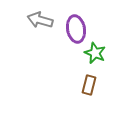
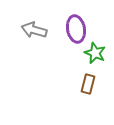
gray arrow: moved 6 px left, 10 px down
brown rectangle: moved 1 px left, 1 px up
